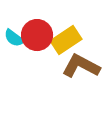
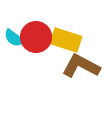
red circle: moved 1 px left, 2 px down
yellow rectangle: rotated 52 degrees clockwise
